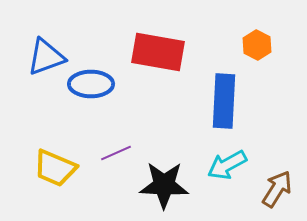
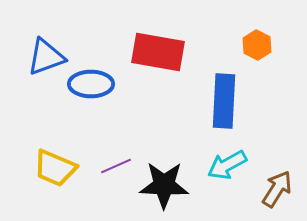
purple line: moved 13 px down
